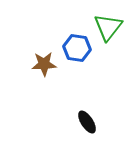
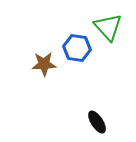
green triangle: rotated 20 degrees counterclockwise
black ellipse: moved 10 px right
